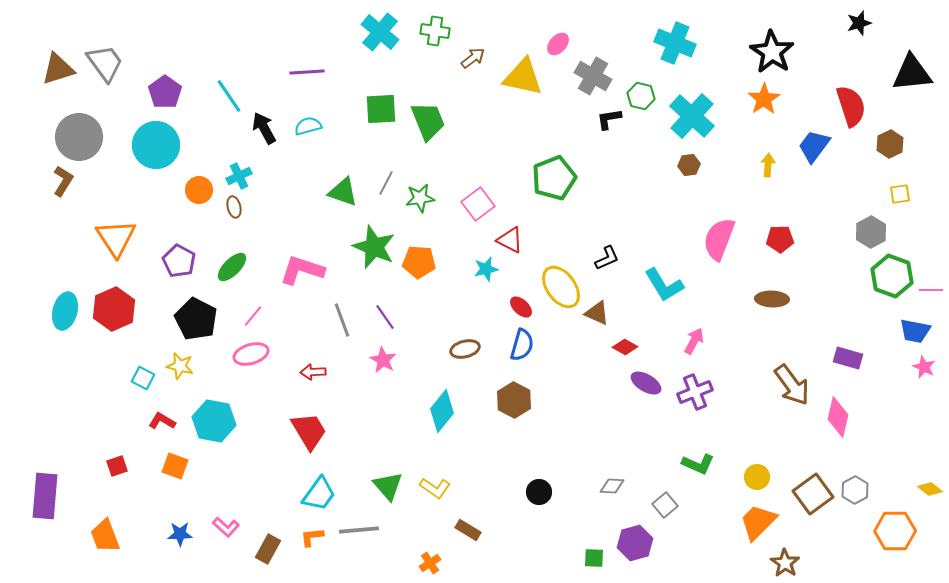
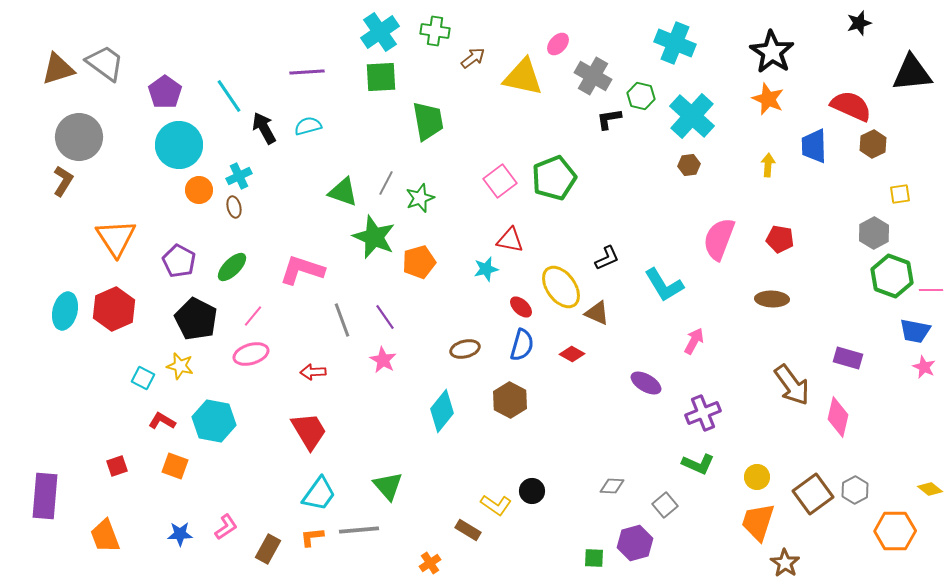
cyan cross at (380, 32): rotated 15 degrees clockwise
gray trapezoid at (105, 63): rotated 18 degrees counterclockwise
orange star at (764, 99): moved 4 px right; rotated 16 degrees counterclockwise
red semicircle at (851, 106): rotated 48 degrees counterclockwise
green square at (381, 109): moved 32 px up
green trapezoid at (428, 121): rotated 12 degrees clockwise
brown hexagon at (890, 144): moved 17 px left
cyan circle at (156, 145): moved 23 px right
blue trapezoid at (814, 146): rotated 39 degrees counterclockwise
green star at (420, 198): rotated 12 degrees counterclockwise
pink square at (478, 204): moved 22 px right, 23 px up
gray hexagon at (871, 232): moved 3 px right, 1 px down
red pentagon at (780, 239): rotated 12 degrees clockwise
red triangle at (510, 240): rotated 16 degrees counterclockwise
green star at (374, 247): moved 10 px up
orange pentagon at (419, 262): rotated 20 degrees counterclockwise
red diamond at (625, 347): moved 53 px left, 7 px down
purple cross at (695, 392): moved 8 px right, 21 px down
brown hexagon at (514, 400): moved 4 px left
yellow L-shape at (435, 488): moved 61 px right, 17 px down
black circle at (539, 492): moved 7 px left, 1 px up
orange trapezoid at (758, 522): rotated 27 degrees counterclockwise
pink L-shape at (226, 527): rotated 76 degrees counterclockwise
